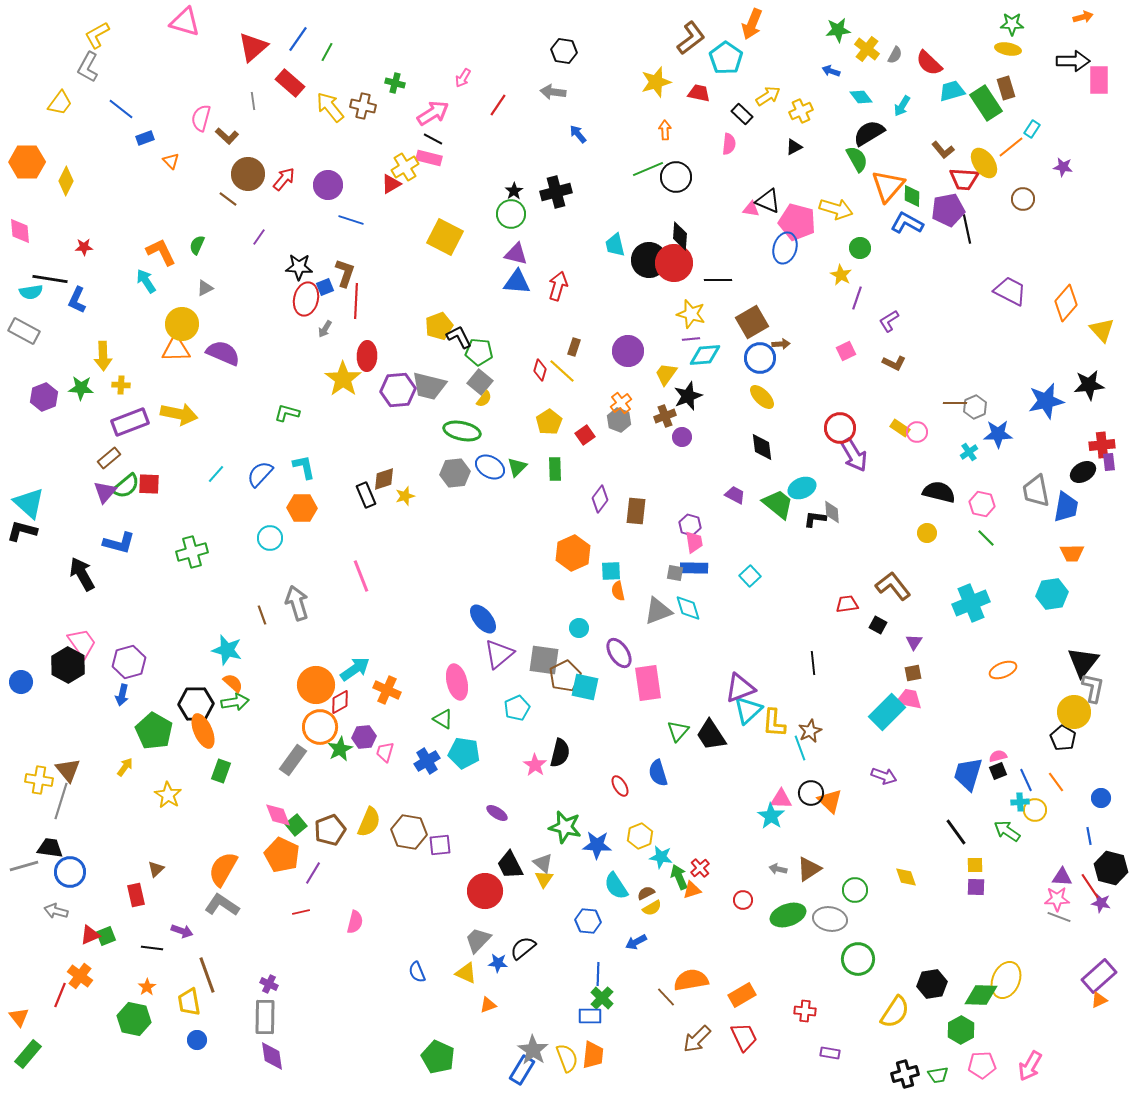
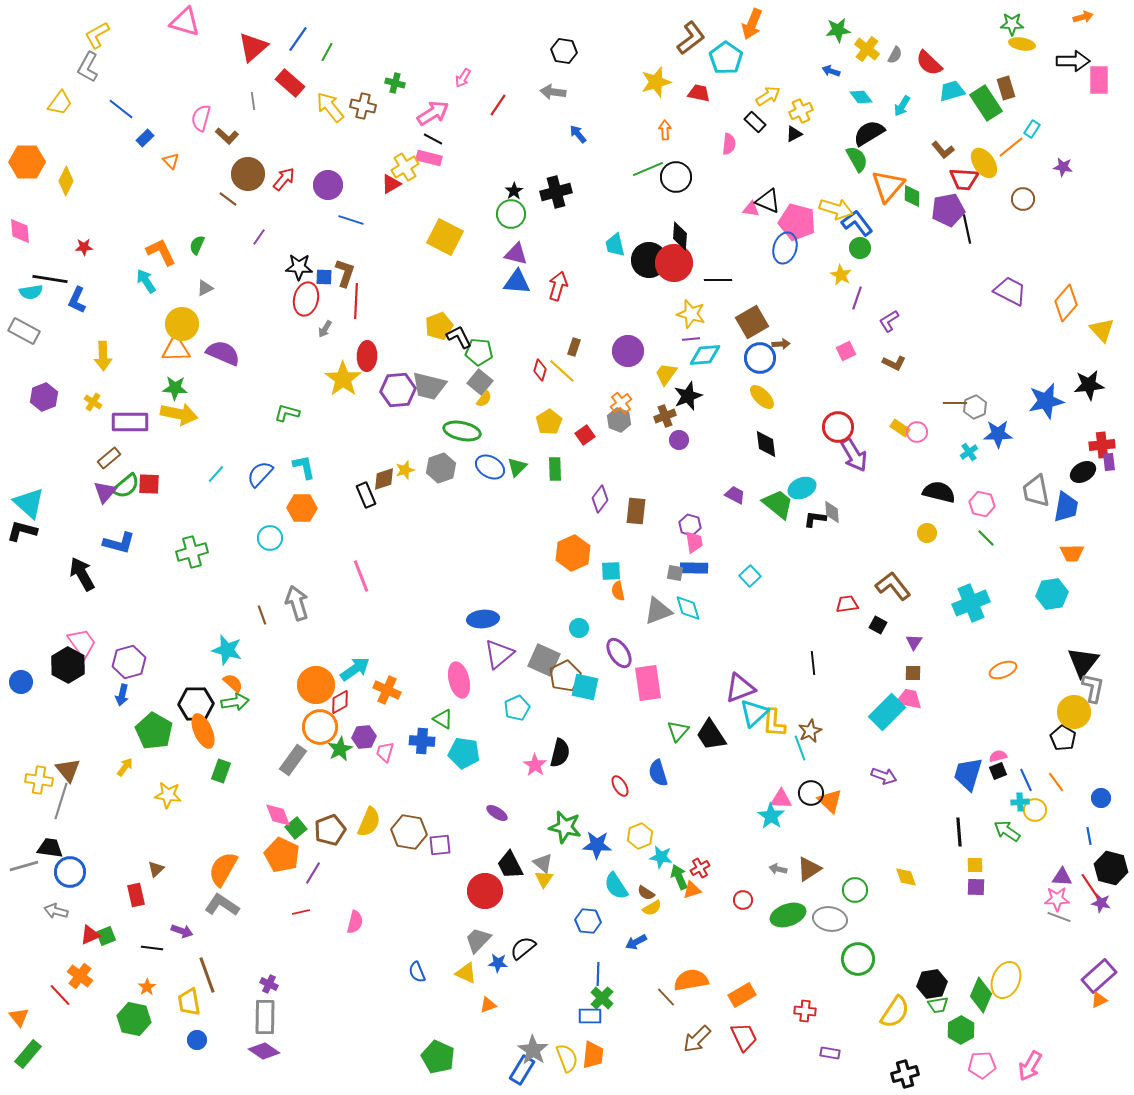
yellow ellipse at (1008, 49): moved 14 px right, 5 px up
black rectangle at (742, 114): moved 13 px right, 8 px down
blue rectangle at (145, 138): rotated 24 degrees counterclockwise
black triangle at (794, 147): moved 13 px up
blue L-shape at (907, 223): moved 50 px left; rotated 24 degrees clockwise
blue square at (325, 287): moved 1 px left, 10 px up; rotated 24 degrees clockwise
yellow cross at (121, 385): moved 28 px left, 17 px down; rotated 30 degrees clockwise
green star at (81, 388): moved 94 px right
purple rectangle at (130, 422): rotated 21 degrees clockwise
red circle at (840, 428): moved 2 px left, 1 px up
purple circle at (682, 437): moved 3 px left, 3 px down
black diamond at (762, 447): moved 4 px right, 3 px up
gray hexagon at (455, 473): moved 14 px left, 5 px up; rotated 12 degrees counterclockwise
yellow star at (405, 496): moved 26 px up
blue ellipse at (483, 619): rotated 56 degrees counterclockwise
gray square at (544, 660): rotated 16 degrees clockwise
brown square at (913, 673): rotated 12 degrees clockwise
pink ellipse at (457, 682): moved 2 px right, 2 px up
cyan triangle at (748, 710): moved 6 px right, 3 px down
blue cross at (427, 761): moved 5 px left, 20 px up; rotated 35 degrees clockwise
yellow star at (168, 795): rotated 24 degrees counterclockwise
green square at (296, 825): moved 3 px down
black line at (956, 832): moved 3 px right; rotated 32 degrees clockwise
red cross at (700, 868): rotated 12 degrees clockwise
brown semicircle at (646, 893): rotated 120 degrees counterclockwise
red line at (60, 995): rotated 65 degrees counterclockwise
green diamond at (981, 995): rotated 68 degrees counterclockwise
purple diamond at (272, 1056): moved 8 px left, 5 px up; rotated 48 degrees counterclockwise
green trapezoid at (938, 1075): moved 70 px up
